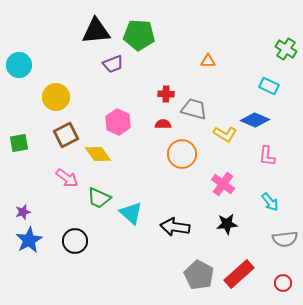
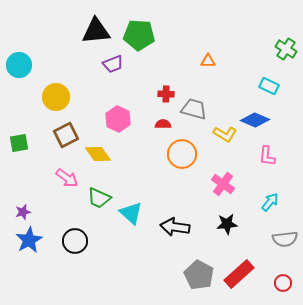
pink hexagon: moved 3 px up
cyan arrow: rotated 102 degrees counterclockwise
